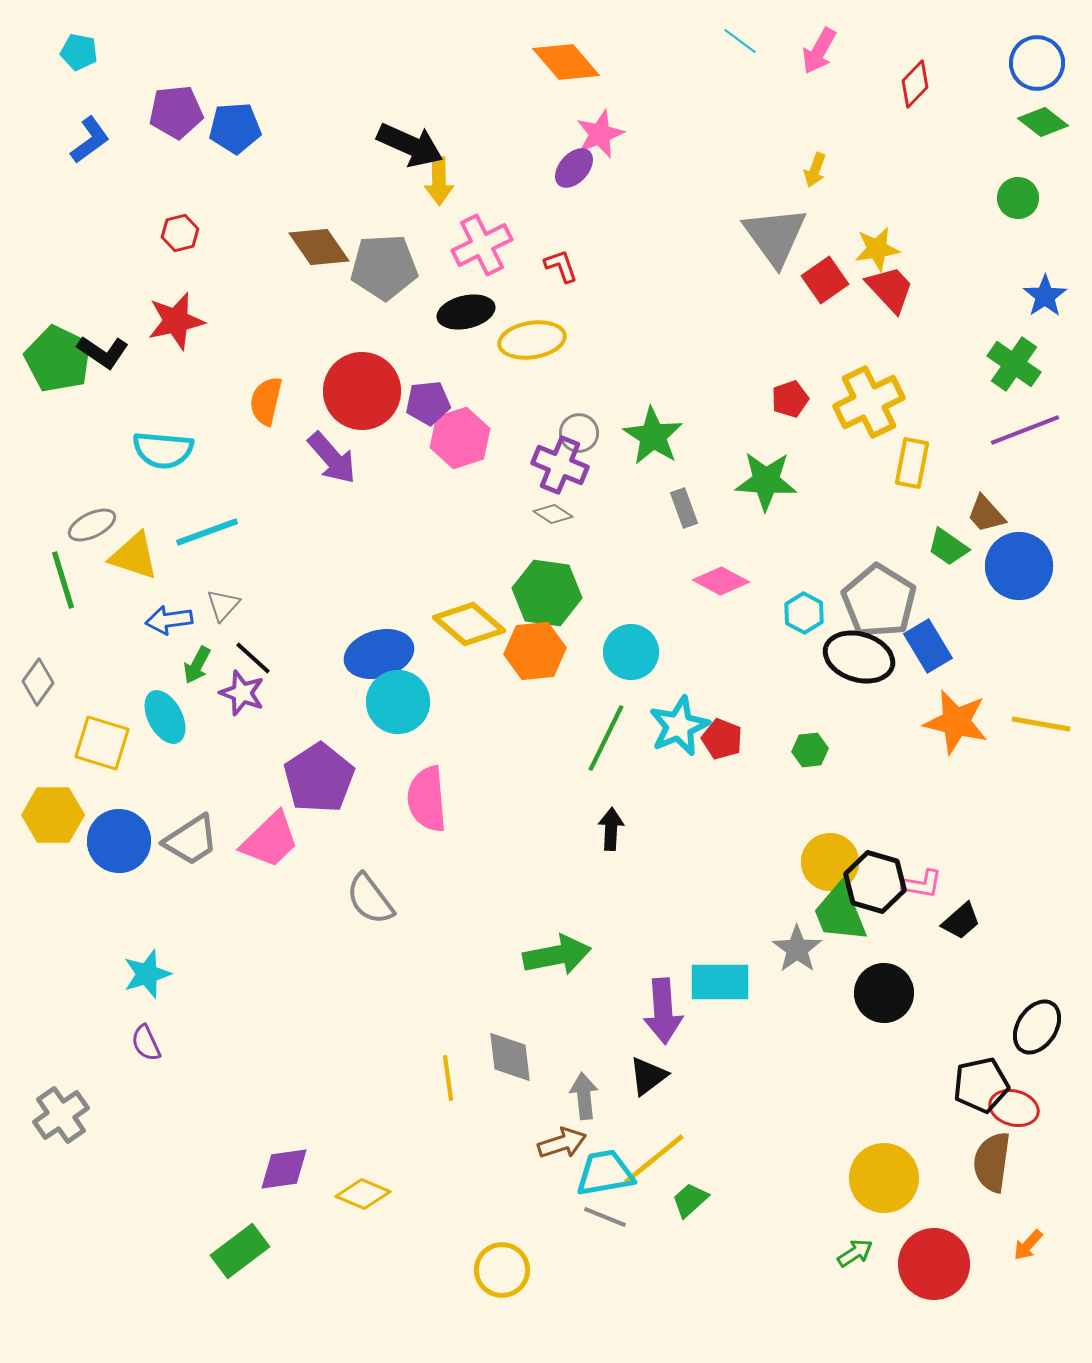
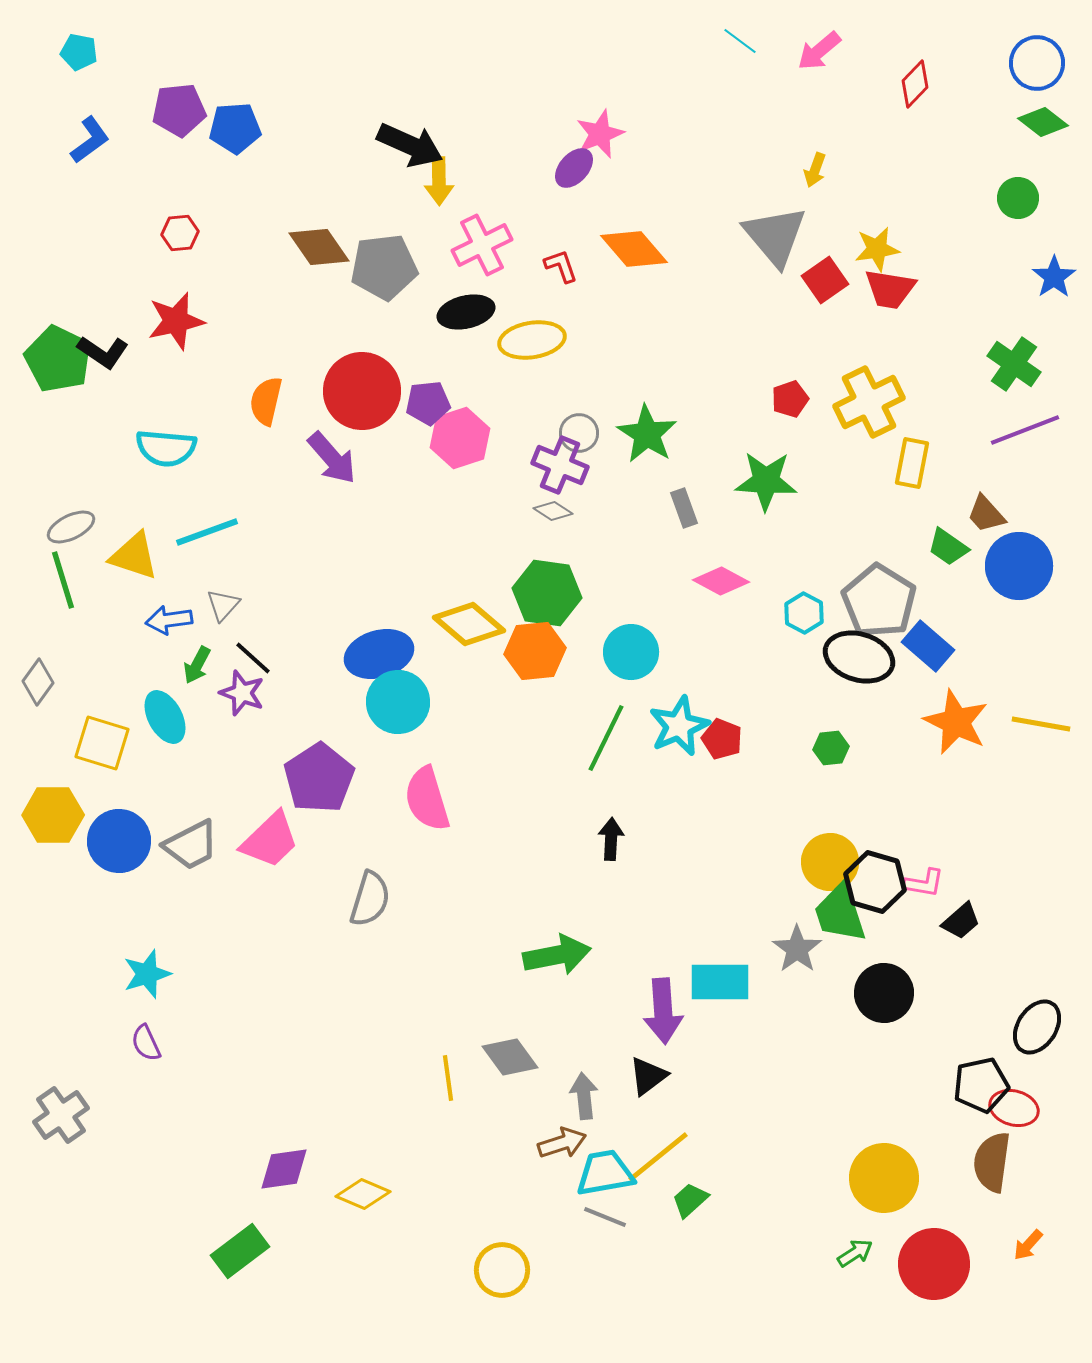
pink arrow at (819, 51): rotated 21 degrees clockwise
orange diamond at (566, 62): moved 68 px right, 187 px down
purple pentagon at (176, 112): moved 3 px right, 2 px up
red hexagon at (180, 233): rotated 9 degrees clockwise
gray triangle at (775, 236): rotated 4 degrees counterclockwise
gray pentagon at (384, 267): rotated 4 degrees counterclockwise
red trapezoid at (890, 289): rotated 142 degrees clockwise
blue star at (1045, 296): moved 9 px right, 19 px up
green star at (653, 436): moved 6 px left, 2 px up
cyan semicircle at (163, 450): moved 3 px right, 2 px up
gray diamond at (553, 514): moved 3 px up
gray ellipse at (92, 525): moved 21 px left, 2 px down
blue rectangle at (928, 646): rotated 18 degrees counterclockwise
orange star at (956, 722): rotated 12 degrees clockwise
green hexagon at (810, 750): moved 21 px right, 2 px up
pink semicircle at (427, 799): rotated 12 degrees counterclockwise
black arrow at (611, 829): moved 10 px down
gray trapezoid at (191, 840): moved 5 px down; rotated 6 degrees clockwise
pink L-shape at (922, 884): moved 2 px right, 1 px up
gray semicircle at (370, 899): rotated 126 degrees counterclockwise
green trapezoid at (840, 913): rotated 4 degrees clockwise
gray diamond at (510, 1057): rotated 30 degrees counterclockwise
yellow line at (654, 1159): moved 4 px right, 2 px up
